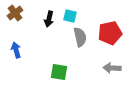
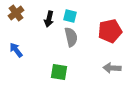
brown cross: moved 1 px right
red pentagon: moved 2 px up
gray semicircle: moved 9 px left
blue arrow: rotated 21 degrees counterclockwise
